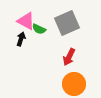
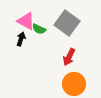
gray square: rotated 30 degrees counterclockwise
